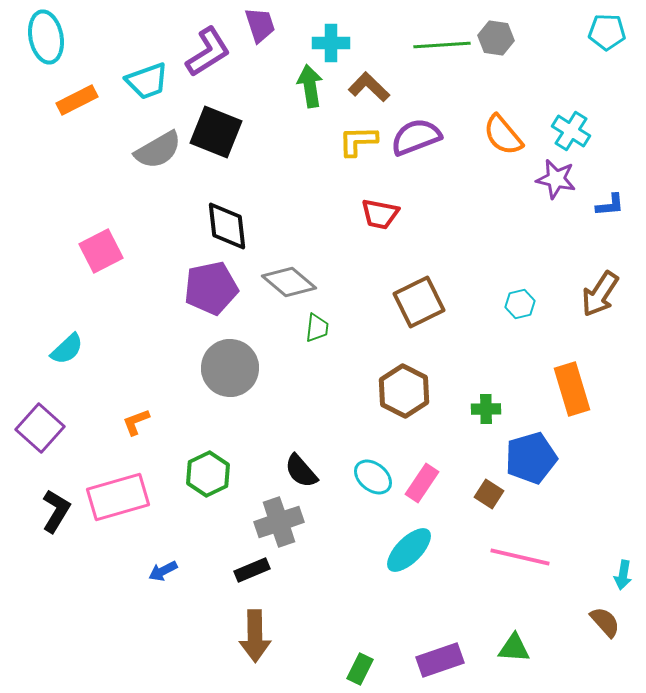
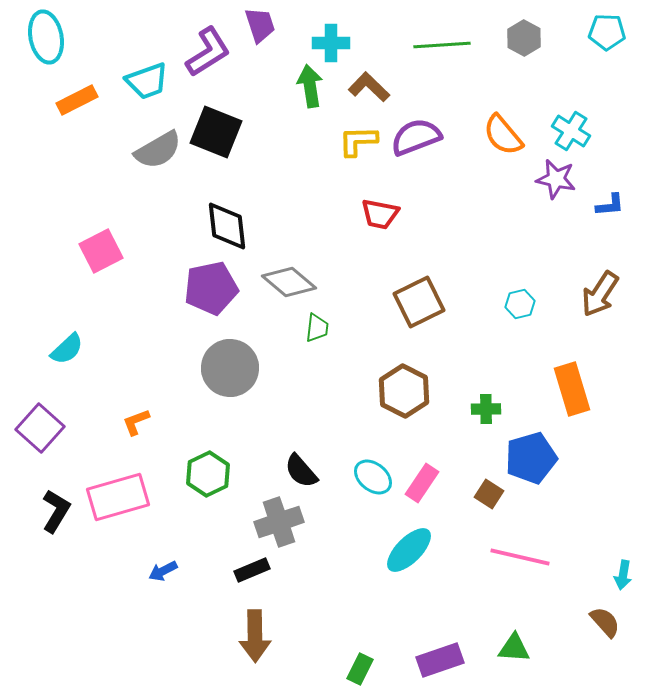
gray hexagon at (496, 38): moved 28 px right; rotated 20 degrees clockwise
